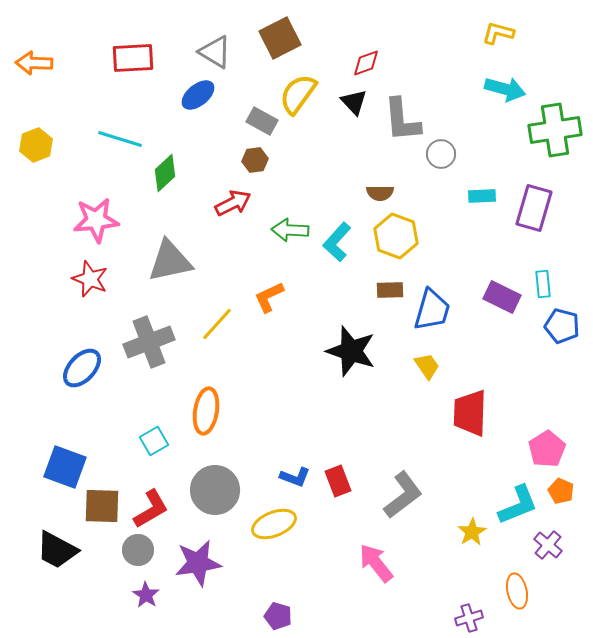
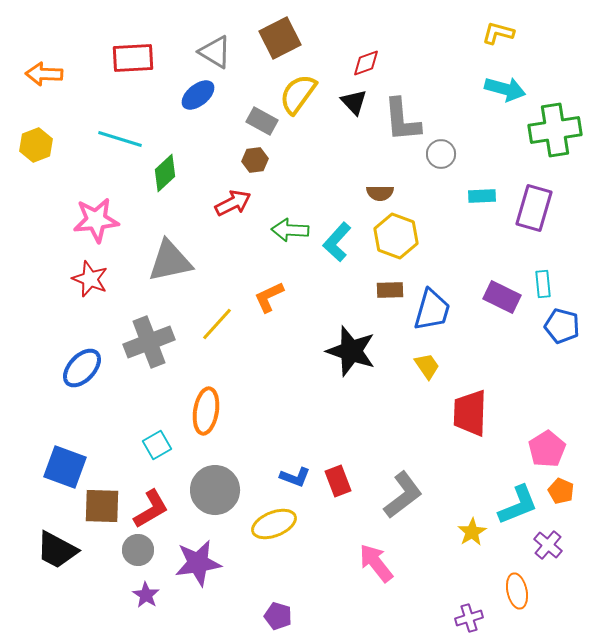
orange arrow at (34, 63): moved 10 px right, 11 px down
cyan square at (154, 441): moved 3 px right, 4 px down
